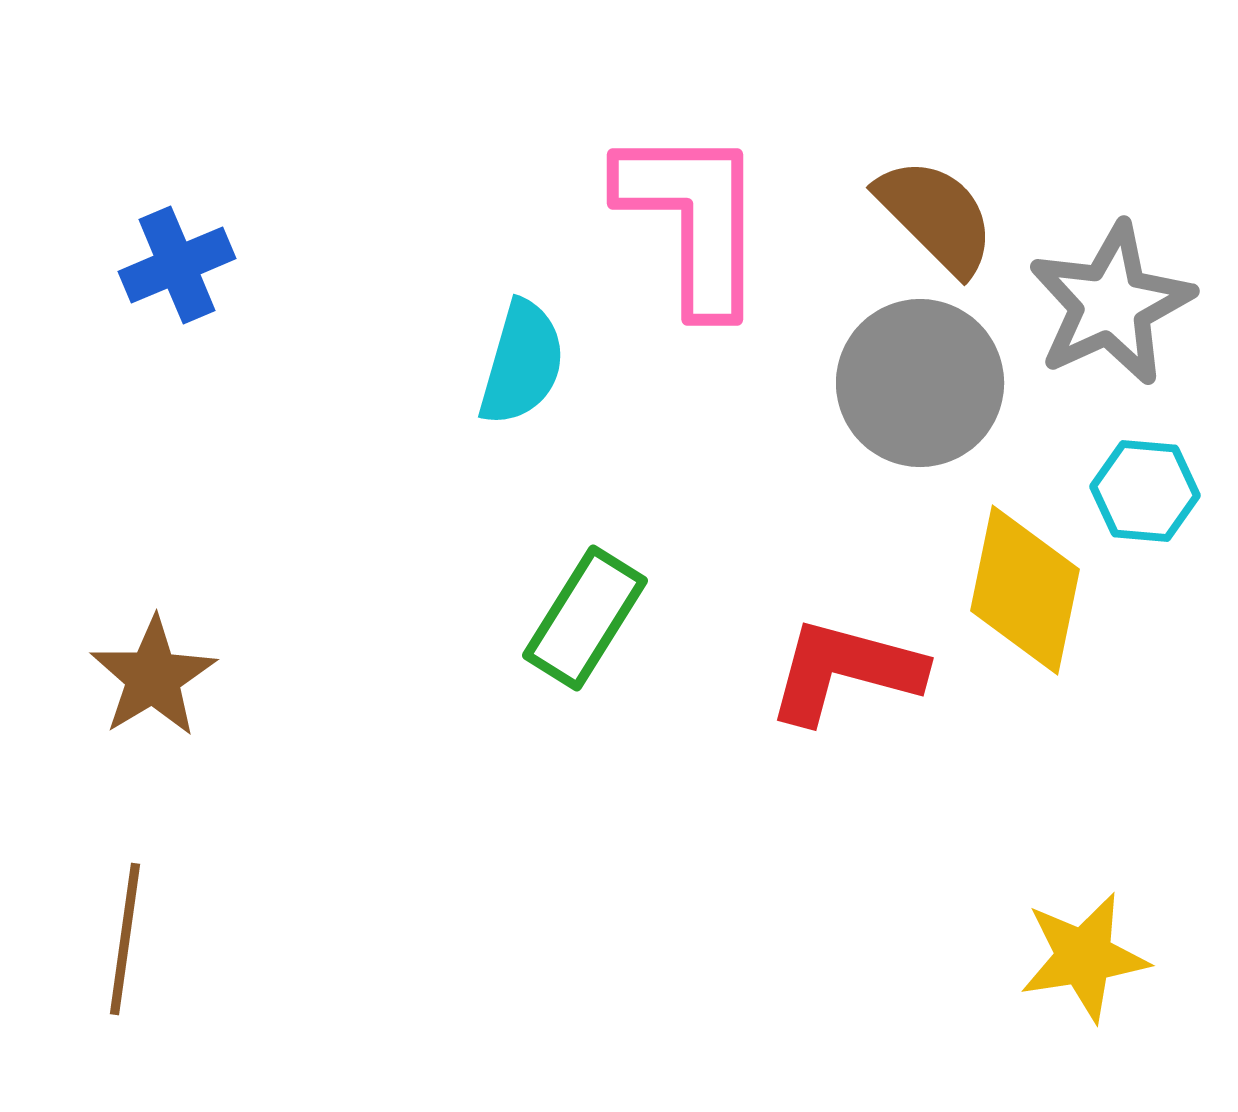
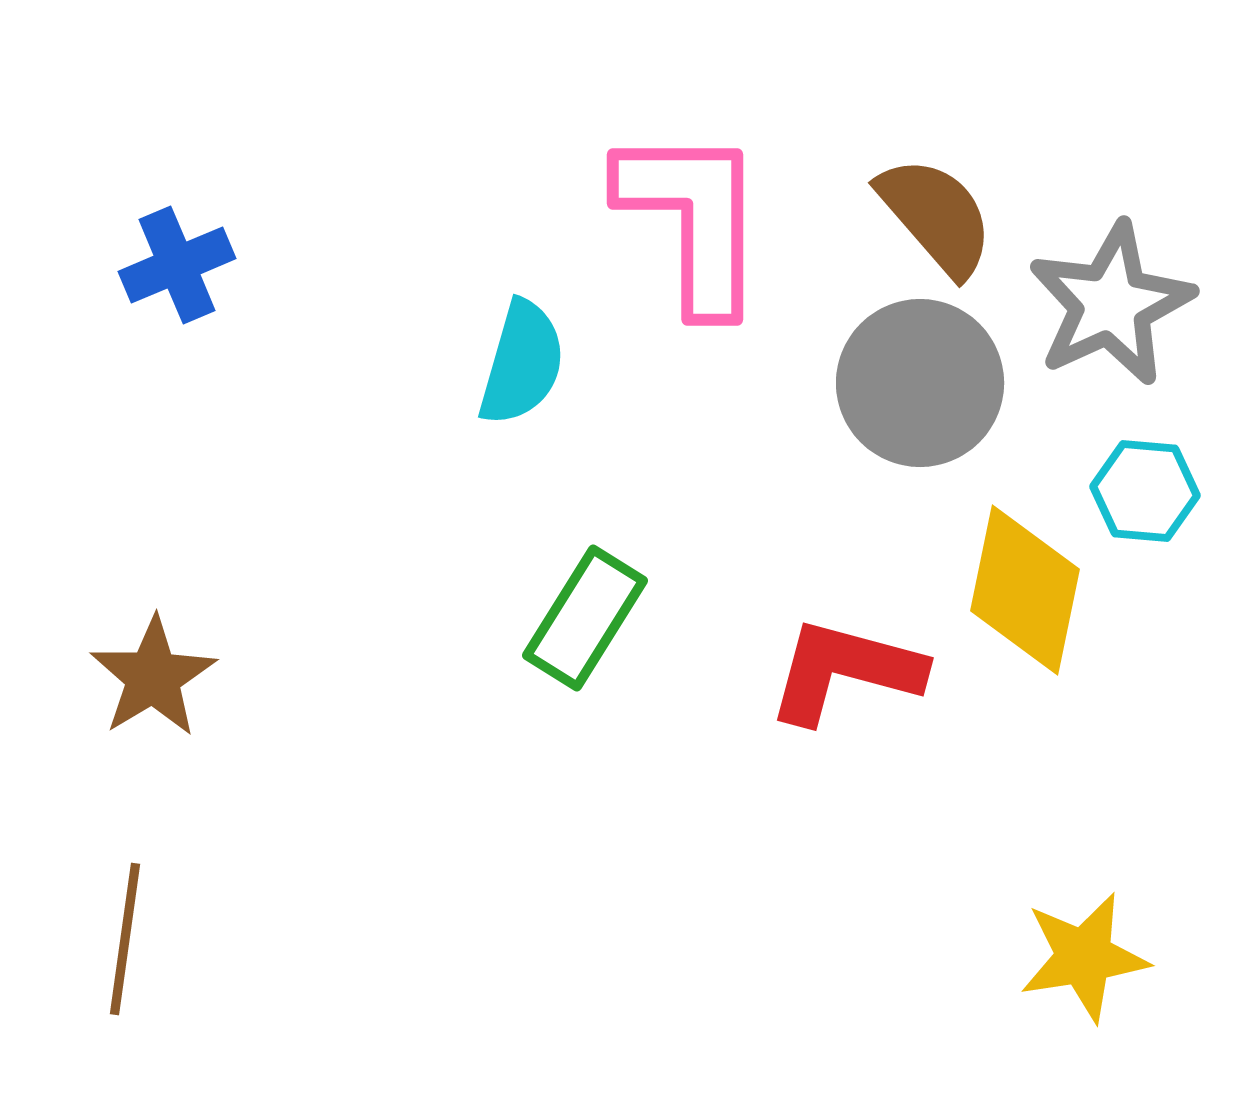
brown semicircle: rotated 4 degrees clockwise
